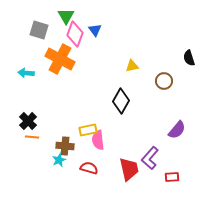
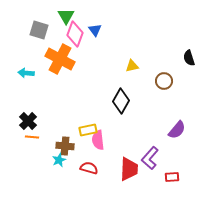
red trapezoid: rotated 15 degrees clockwise
